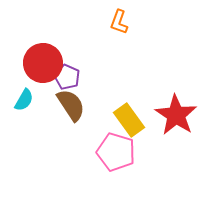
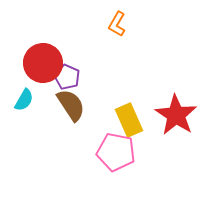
orange L-shape: moved 2 px left, 2 px down; rotated 10 degrees clockwise
yellow rectangle: rotated 12 degrees clockwise
pink pentagon: rotated 6 degrees counterclockwise
